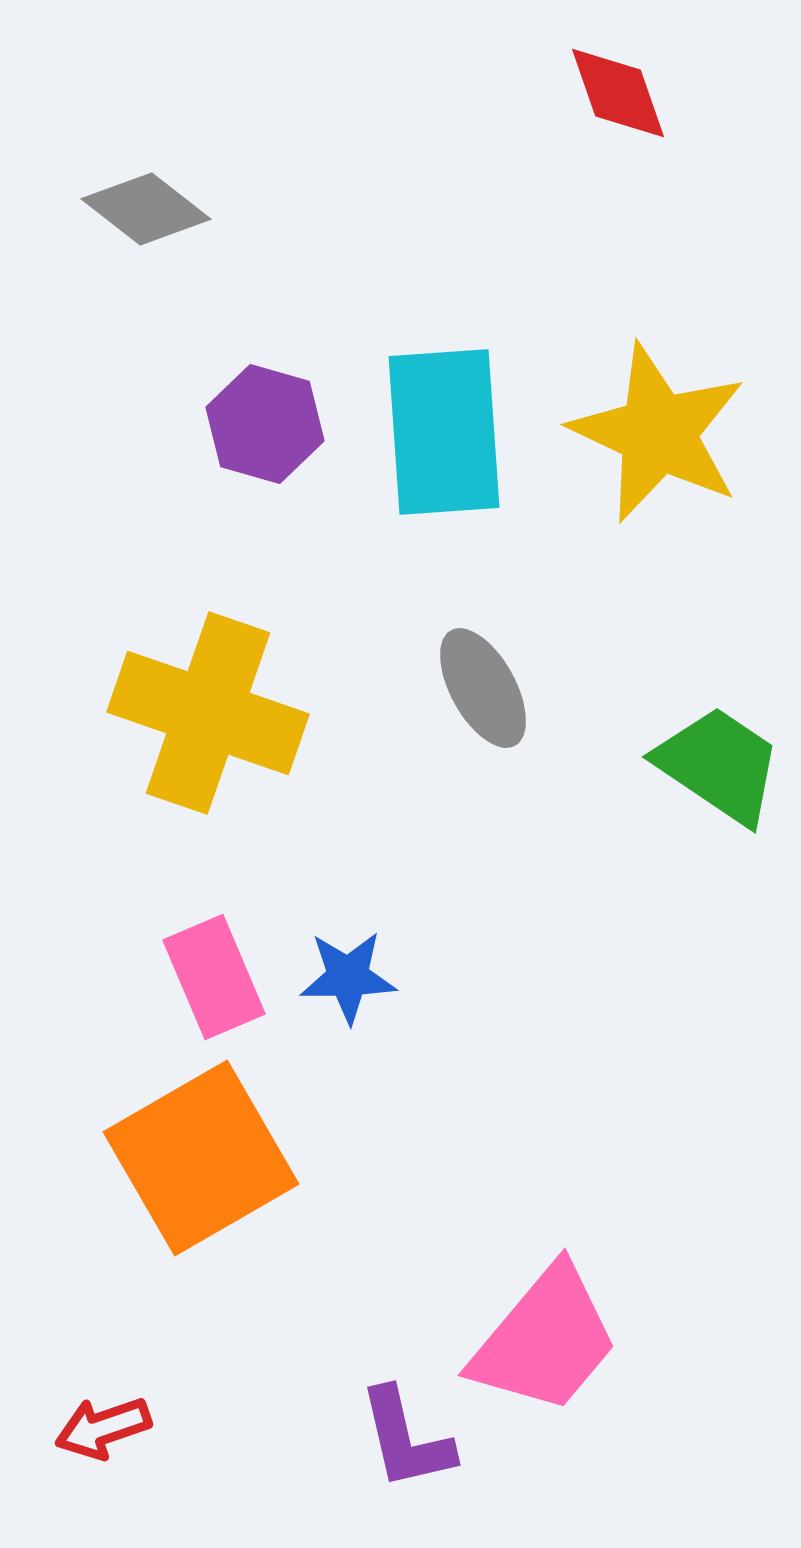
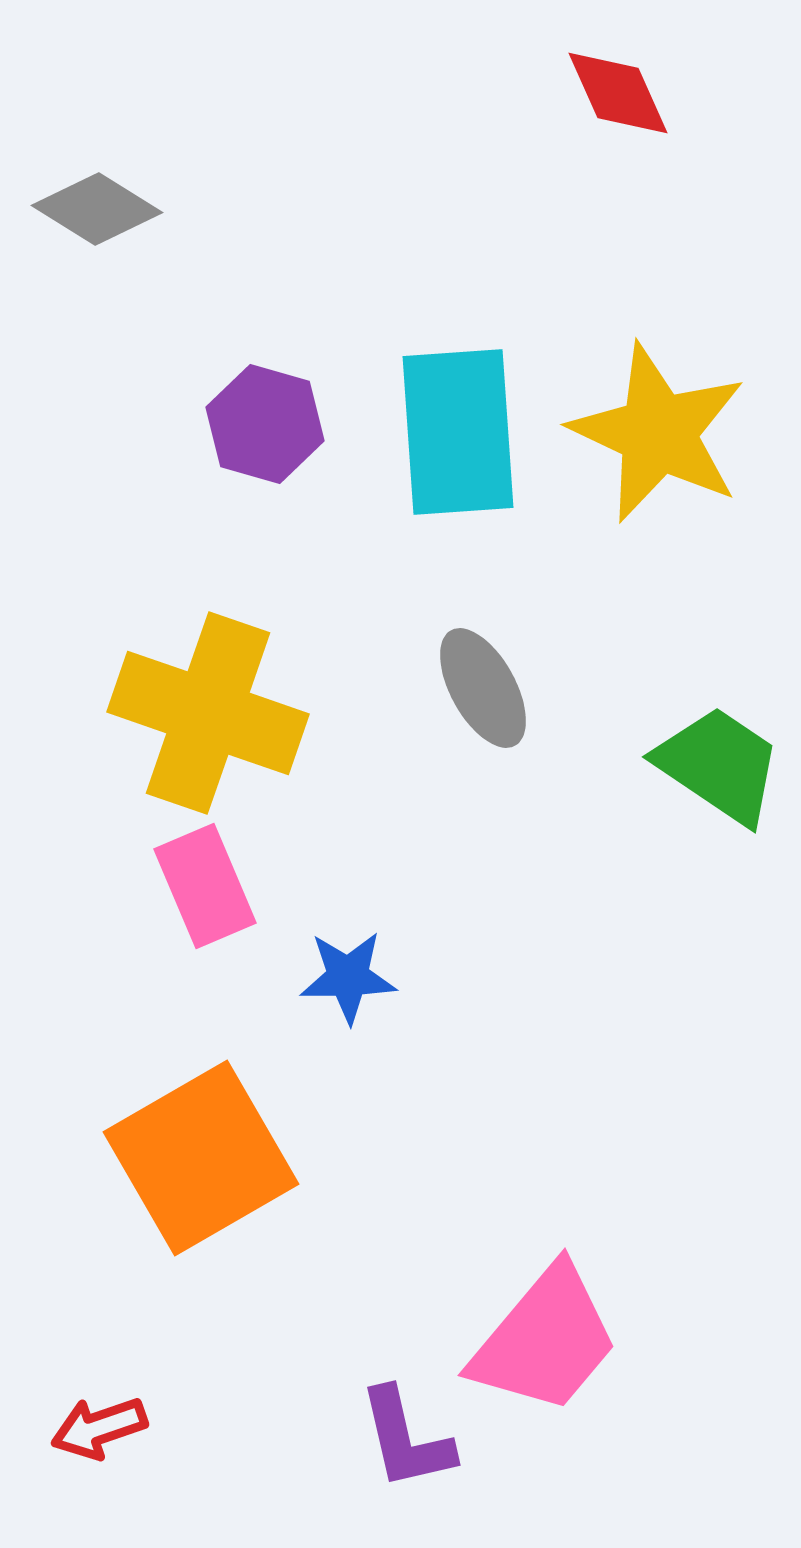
red diamond: rotated 5 degrees counterclockwise
gray diamond: moved 49 px left; rotated 6 degrees counterclockwise
cyan rectangle: moved 14 px right
pink rectangle: moved 9 px left, 91 px up
red arrow: moved 4 px left
